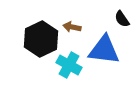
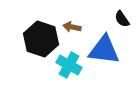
black hexagon: rotated 16 degrees counterclockwise
